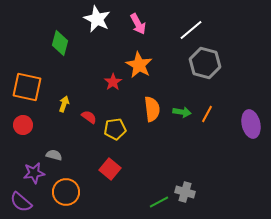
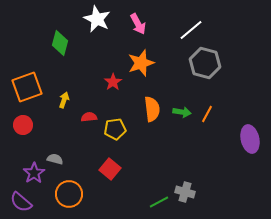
orange star: moved 2 px right, 2 px up; rotated 24 degrees clockwise
orange square: rotated 32 degrees counterclockwise
yellow arrow: moved 4 px up
red semicircle: rotated 42 degrees counterclockwise
purple ellipse: moved 1 px left, 15 px down
gray semicircle: moved 1 px right, 4 px down
purple star: rotated 25 degrees counterclockwise
orange circle: moved 3 px right, 2 px down
